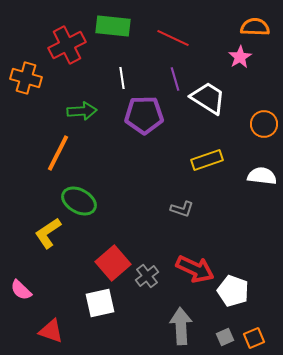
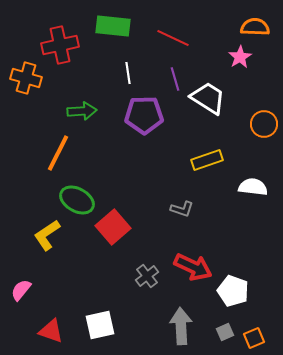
red cross: moved 7 px left; rotated 15 degrees clockwise
white line: moved 6 px right, 5 px up
white semicircle: moved 9 px left, 11 px down
green ellipse: moved 2 px left, 1 px up
yellow L-shape: moved 1 px left, 2 px down
red square: moved 36 px up
red arrow: moved 2 px left, 2 px up
pink semicircle: rotated 85 degrees clockwise
white square: moved 22 px down
gray square: moved 5 px up
